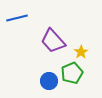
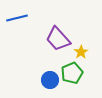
purple trapezoid: moved 5 px right, 2 px up
blue circle: moved 1 px right, 1 px up
